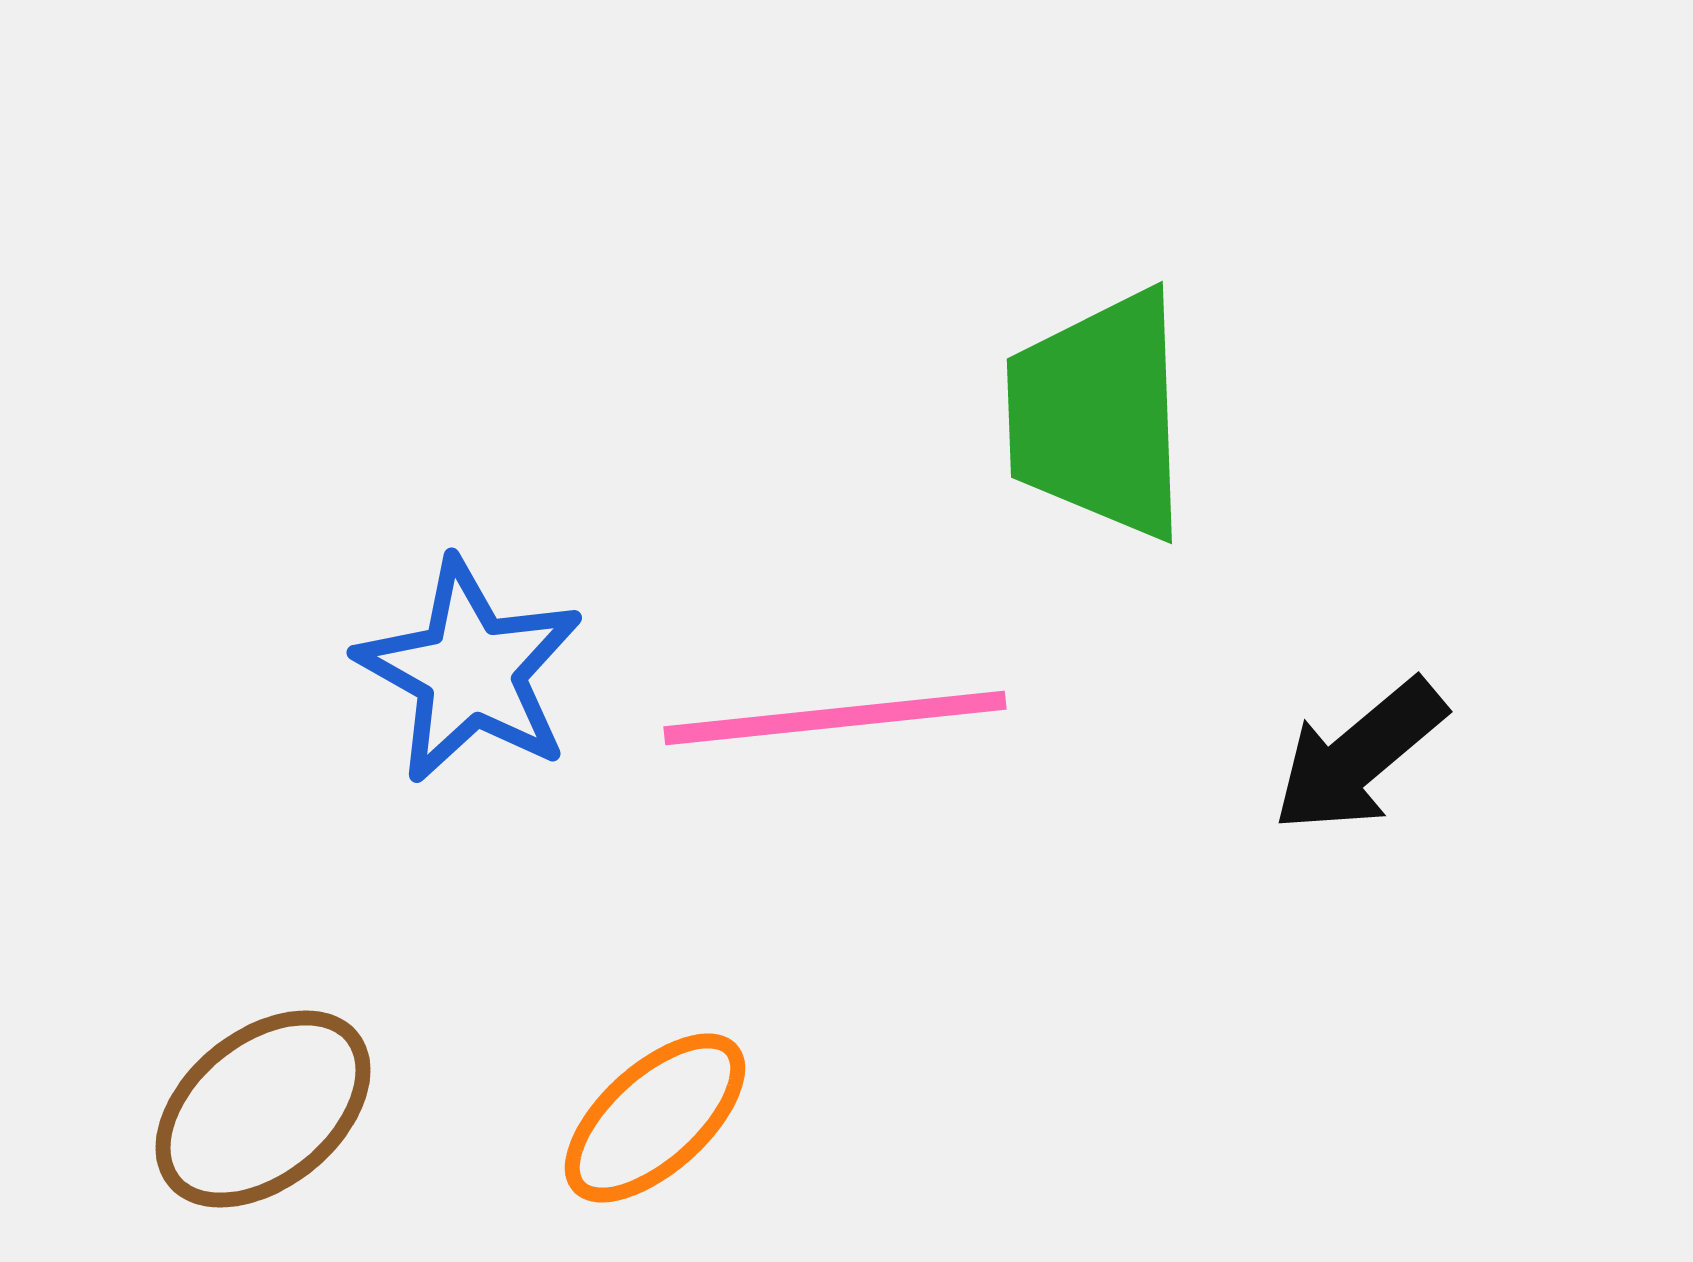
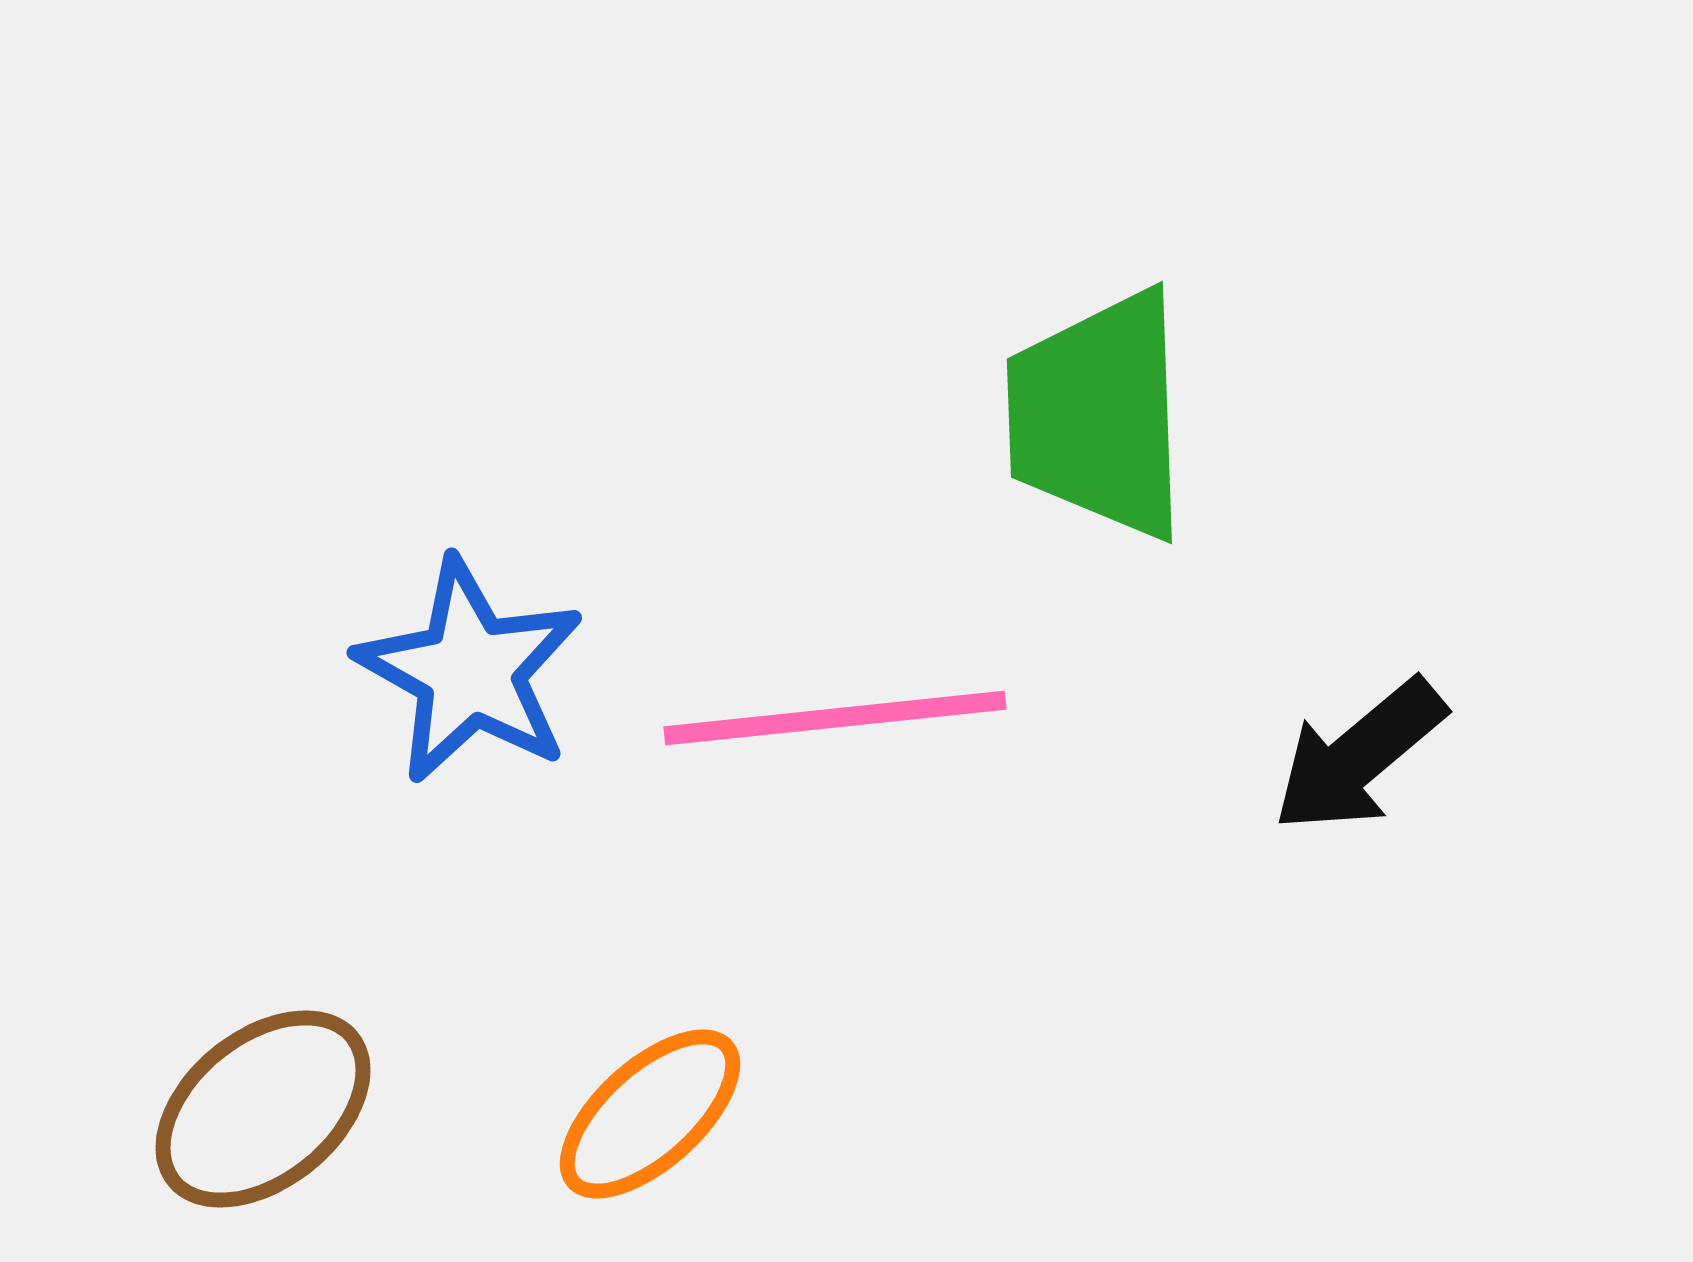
orange ellipse: moved 5 px left, 4 px up
